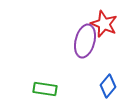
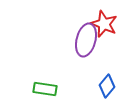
purple ellipse: moved 1 px right, 1 px up
blue diamond: moved 1 px left
